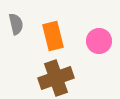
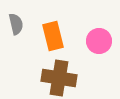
brown cross: moved 3 px right; rotated 28 degrees clockwise
